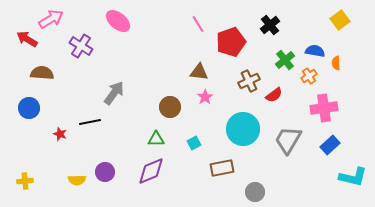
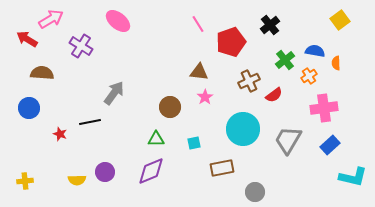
cyan square: rotated 16 degrees clockwise
